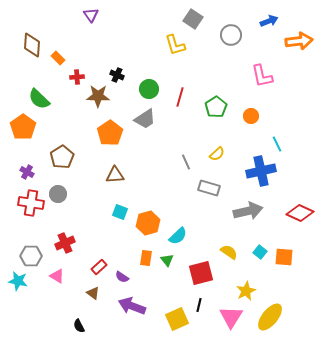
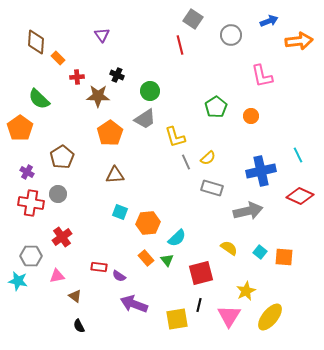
purple triangle at (91, 15): moved 11 px right, 20 px down
brown diamond at (32, 45): moved 4 px right, 3 px up
yellow L-shape at (175, 45): moved 92 px down
green circle at (149, 89): moved 1 px right, 2 px down
red line at (180, 97): moved 52 px up; rotated 30 degrees counterclockwise
orange pentagon at (23, 127): moved 3 px left, 1 px down
cyan line at (277, 144): moved 21 px right, 11 px down
yellow semicircle at (217, 154): moved 9 px left, 4 px down
gray rectangle at (209, 188): moved 3 px right
red diamond at (300, 213): moved 17 px up
orange hexagon at (148, 223): rotated 10 degrees clockwise
cyan semicircle at (178, 236): moved 1 px left, 2 px down
red cross at (65, 243): moved 3 px left, 6 px up; rotated 12 degrees counterclockwise
yellow semicircle at (229, 252): moved 4 px up
orange rectangle at (146, 258): rotated 49 degrees counterclockwise
red rectangle at (99, 267): rotated 49 degrees clockwise
pink triangle at (57, 276): rotated 42 degrees counterclockwise
purple semicircle at (122, 277): moved 3 px left, 1 px up
brown triangle at (93, 293): moved 18 px left, 3 px down
purple arrow at (132, 306): moved 2 px right, 2 px up
pink triangle at (231, 317): moved 2 px left, 1 px up
yellow square at (177, 319): rotated 15 degrees clockwise
